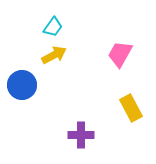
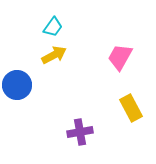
pink trapezoid: moved 3 px down
blue circle: moved 5 px left
purple cross: moved 1 px left, 3 px up; rotated 10 degrees counterclockwise
